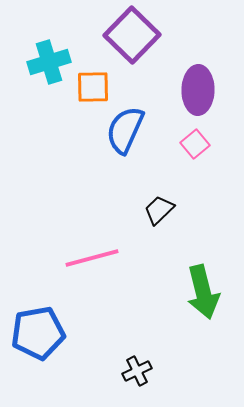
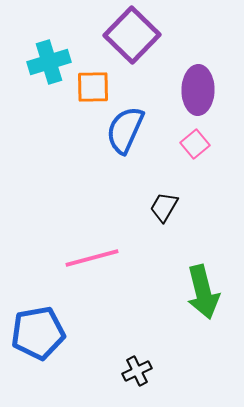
black trapezoid: moved 5 px right, 3 px up; rotated 16 degrees counterclockwise
